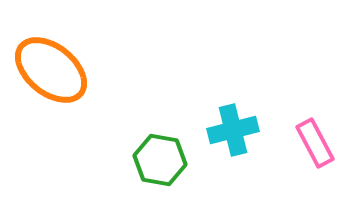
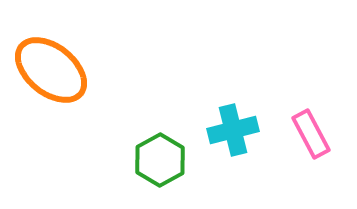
pink rectangle: moved 4 px left, 9 px up
green hexagon: rotated 21 degrees clockwise
